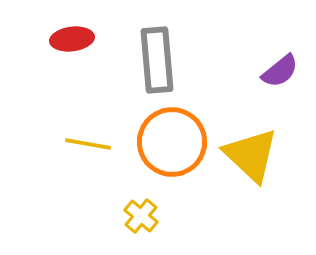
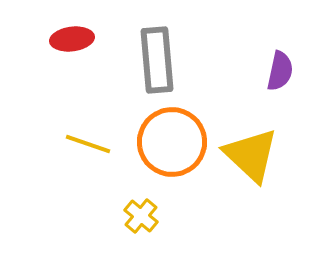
purple semicircle: rotated 39 degrees counterclockwise
yellow line: rotated 9 degrees clockwise
